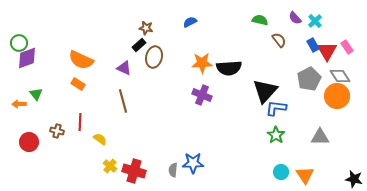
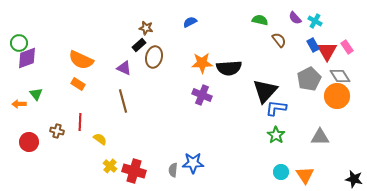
cyan cross: rotated 16 degrees counterclockwise
